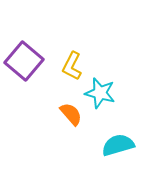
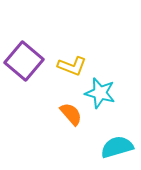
yellow L-shape: rotated 96 degrees counterclockwise
cyan semicircle: moved 1 px left, 2 px down
